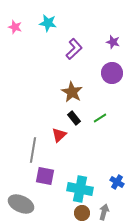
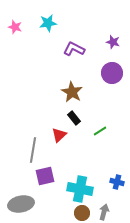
cyan star: rotated 18 degrees counterclockwise
purple L-shape: rotated 110 degrees counterclockwise
green line: moved 13 px down
purple square: rotated 24 degrees counterclockwise
blue cross: rotated 16 degrees counterclockwise
gray ellipse: rotated 35 degrees counterclockwise
